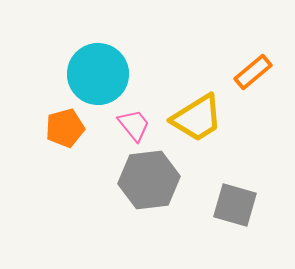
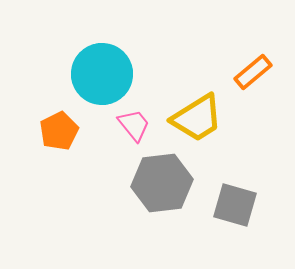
cyan circle: moved 4 px right
orange pentagon: moved 6 px left, 3 px down; rotated 12 degrees counterclockwise
gray hexagon: moved 13 px right, 3 px down
